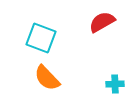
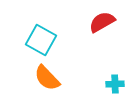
cyan square: moved 2 px down; rotated 8 degrees clockwise
